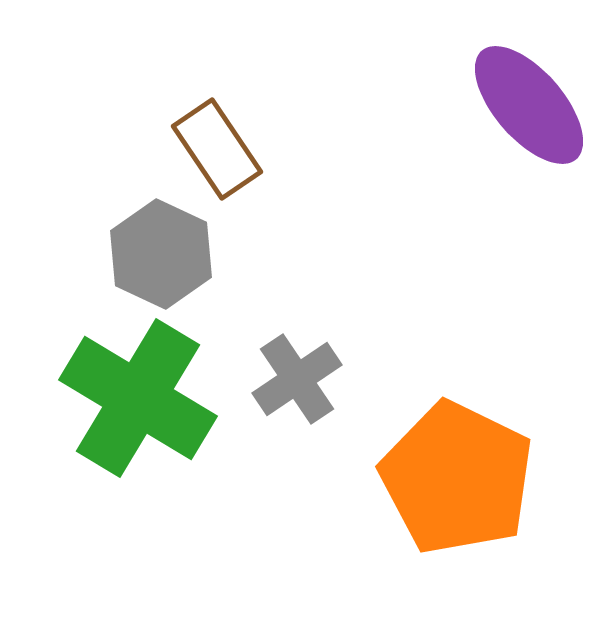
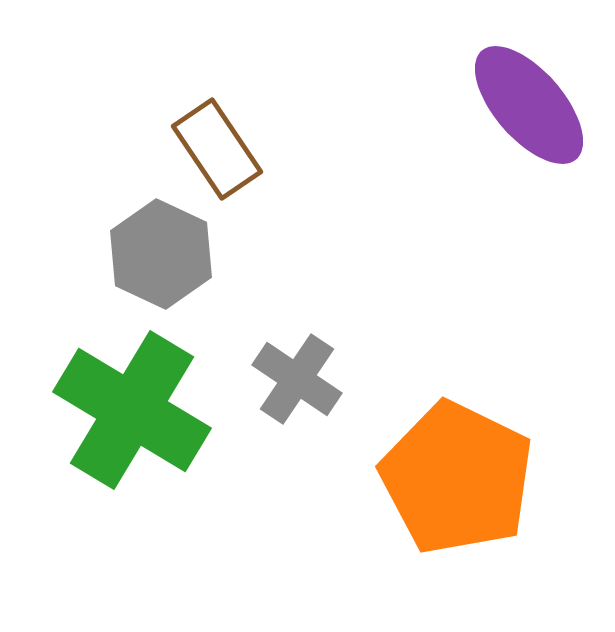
gray cross: rotated 22 degrees counterclockwise
green cross: moved 6 px left, 12 px down
